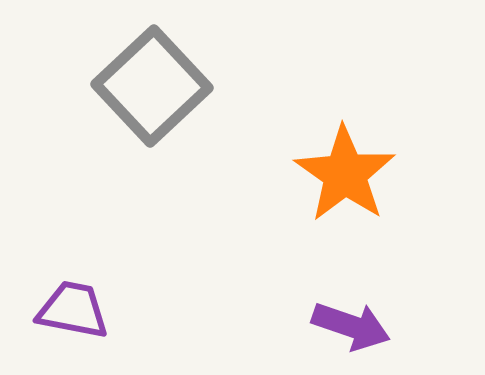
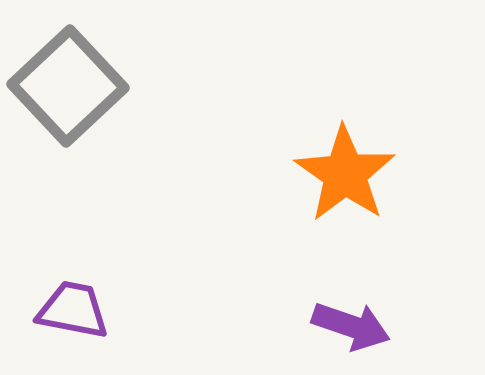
gray square: moved 84 px left
